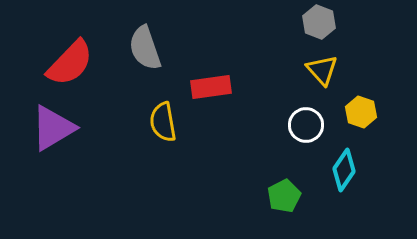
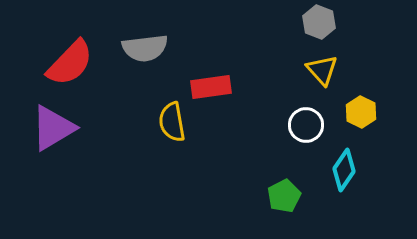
gray semicircle: rotated 78 degrees counterclockwise
yellow hexagon: rotated 8 degrees clockwise
yellow semicircle: moved 9 px right
